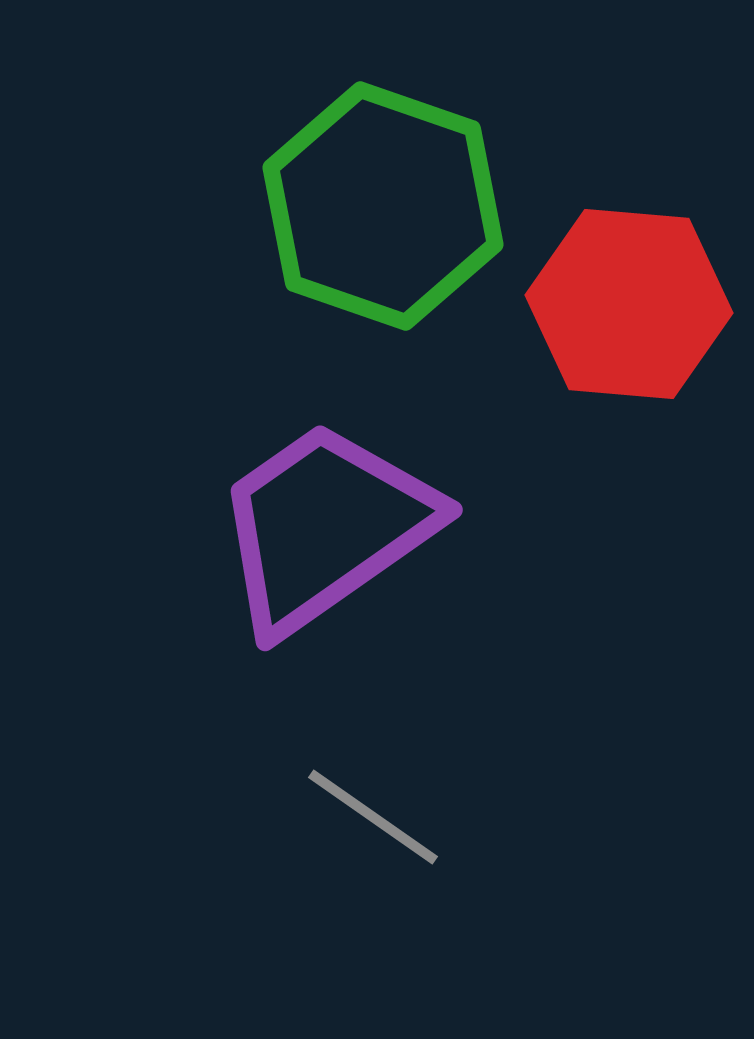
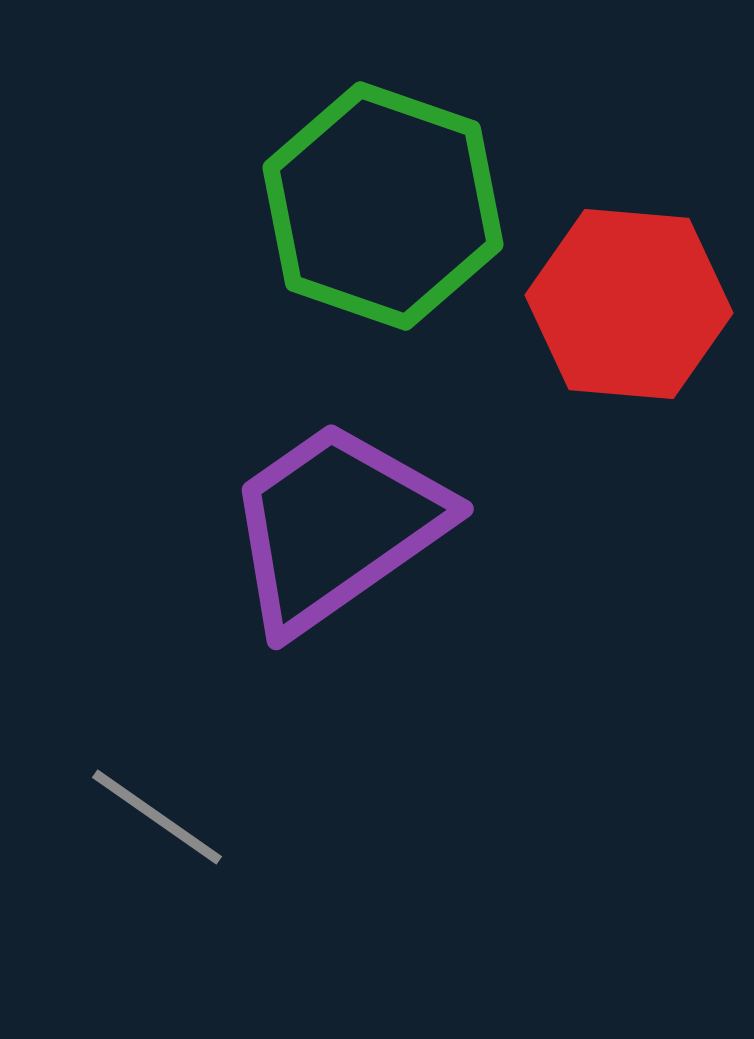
purple trapezoid: moved 11 px right, 1 px up
gray line: moved 216 px left
